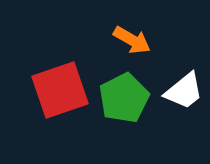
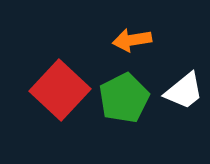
orange arrow: rotated 141 degrees clockwise
red square: rotated 28 degrees counterclockwise
